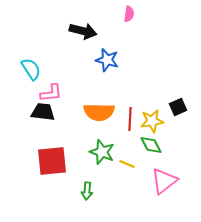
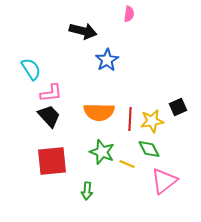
blue star: rotated 25 degrees clockwise
black trapezoid: moved 6 px right, 4 px down; rotated 40 degrees clockwise
green diamond: moved 2 px left, 4 px down
